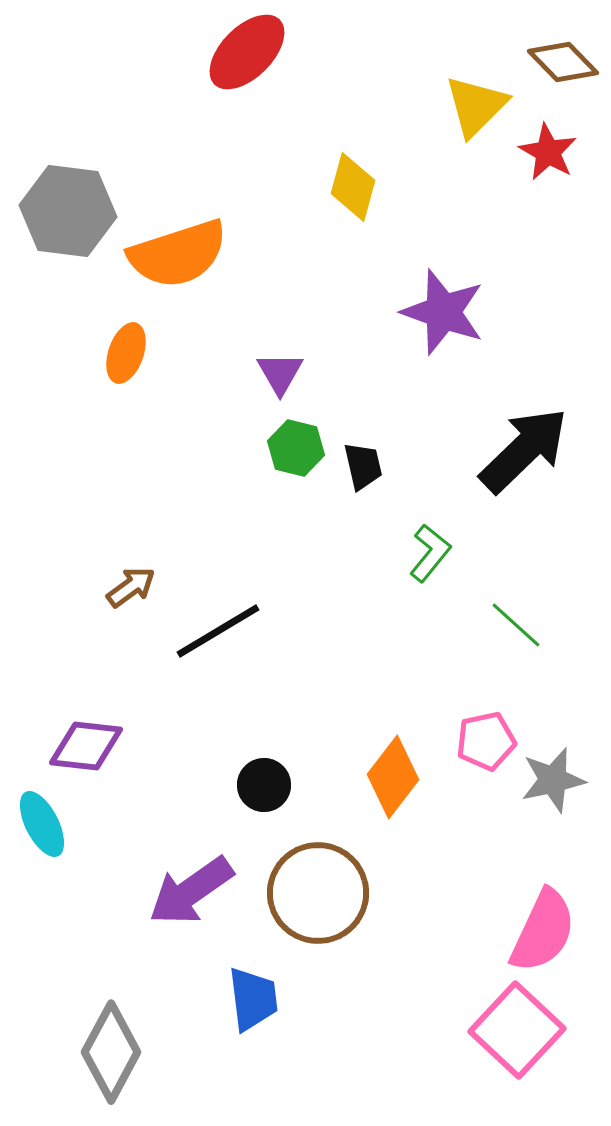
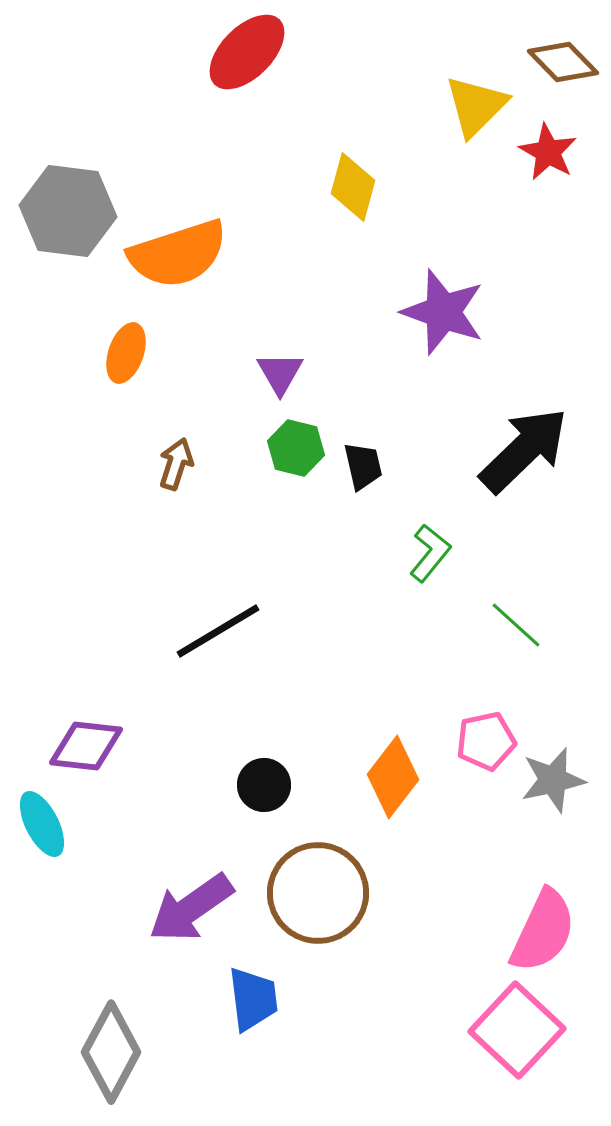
brown arrow: moved 45 px right, 123 px up; rotated 36 degrees counterclockwise
purple arrow: moved 17 px down
